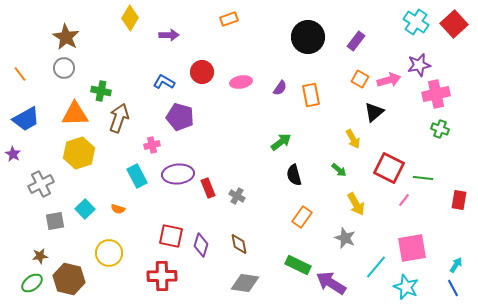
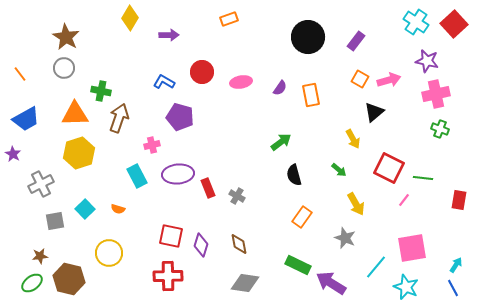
purple star at (419, 65): moved 8 px right, 4 px up; rotated 25 degrees clockwise
red cross at (162, 276): moved 6 px right
